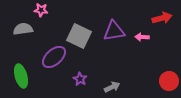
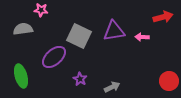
red arrow: moved 1 px right, 1 px up
